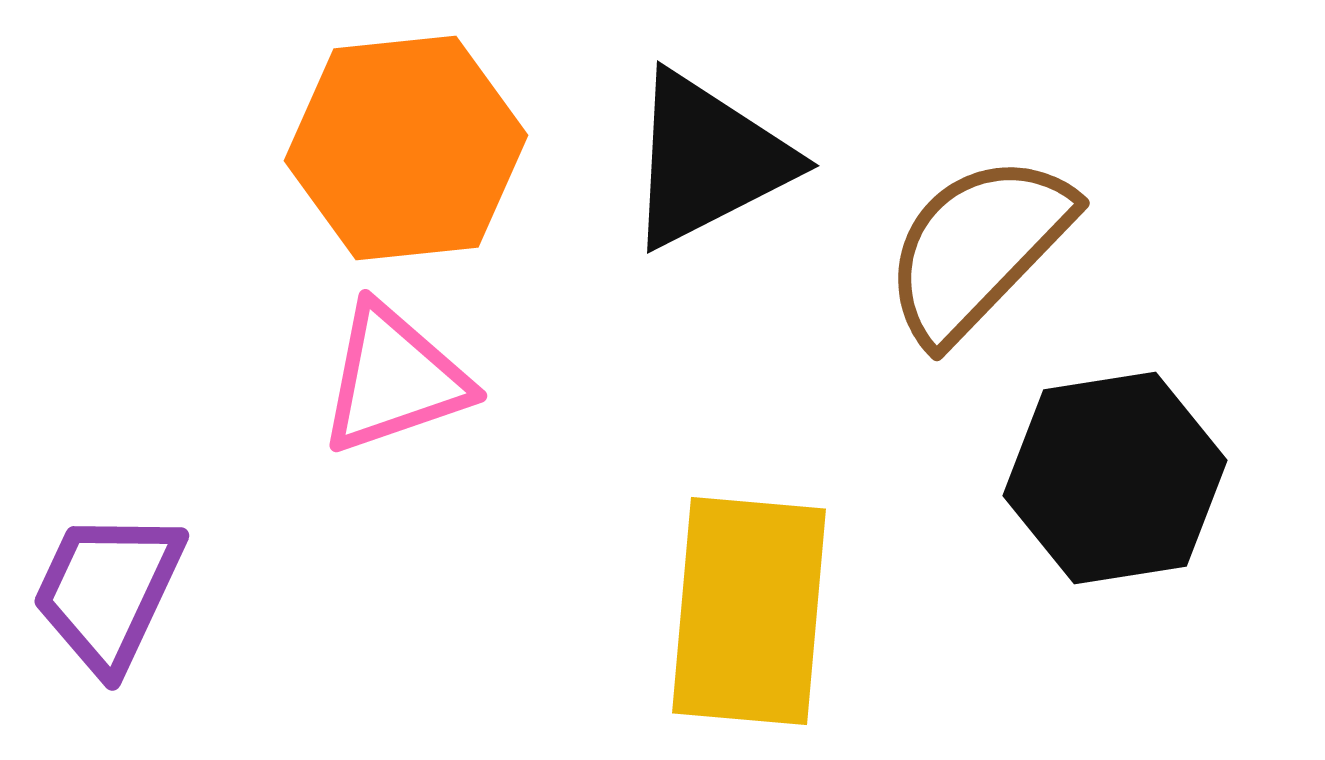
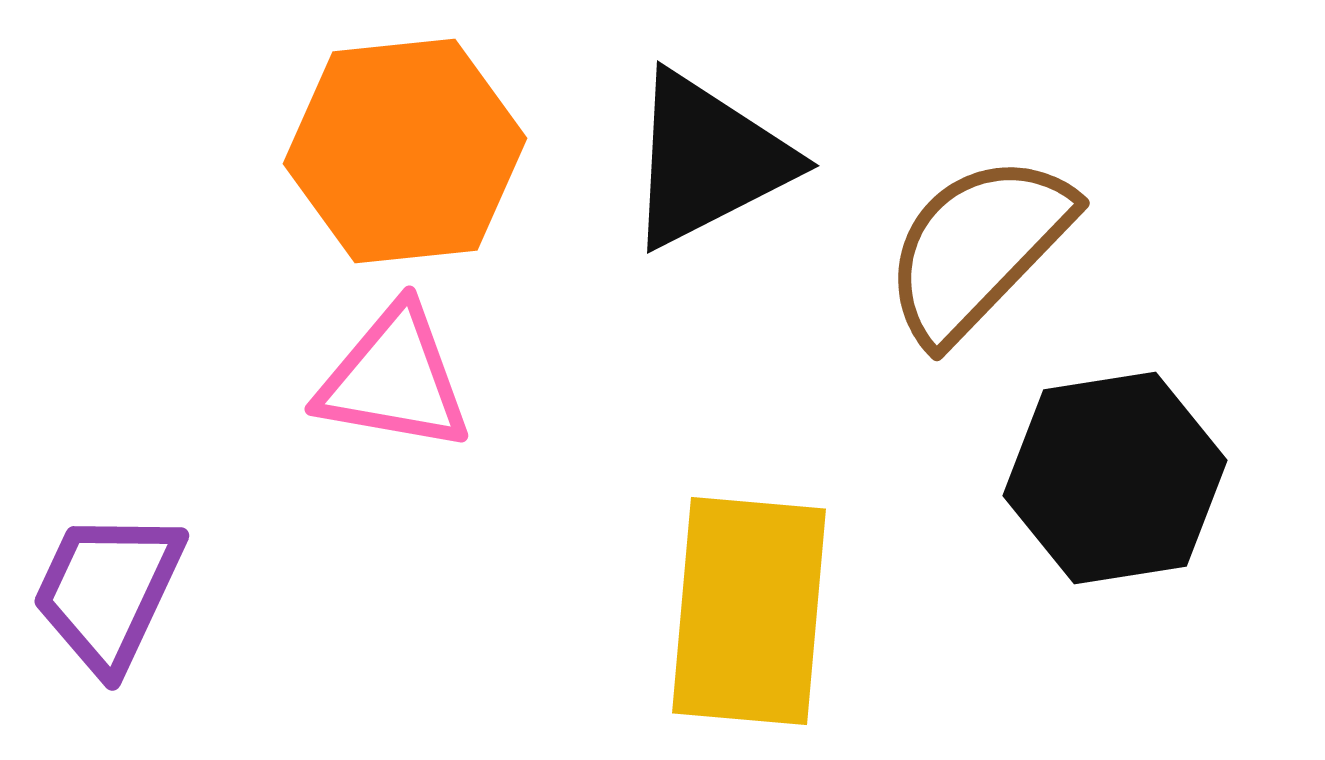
orange hexagon: moved 1 px left, 3 px down
pink triangle: rotated 29 degrees clockwise
